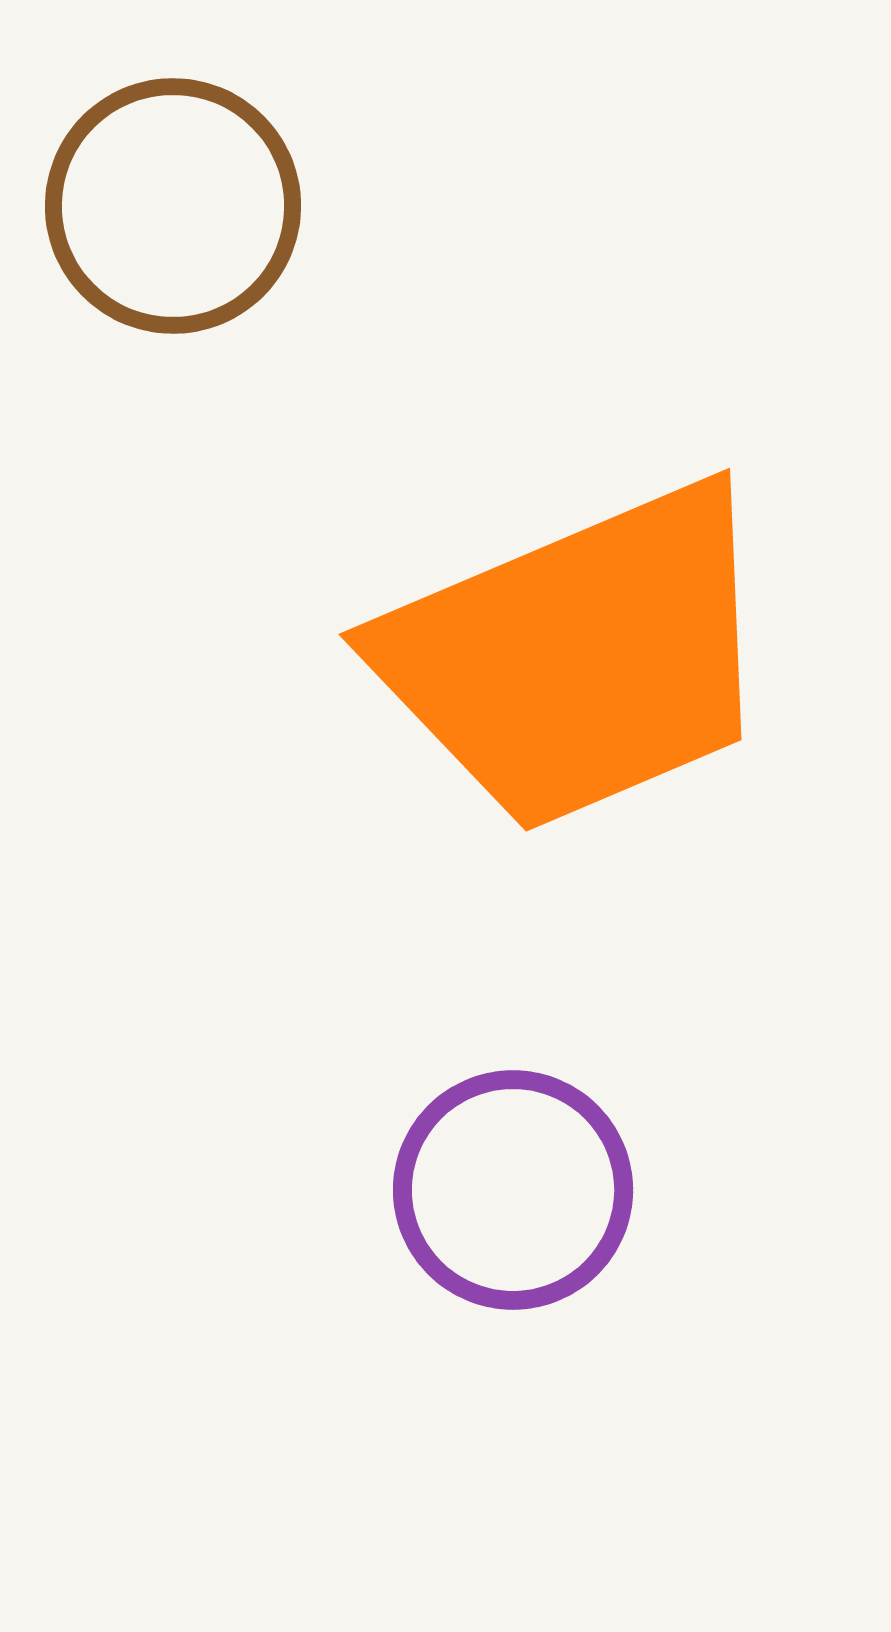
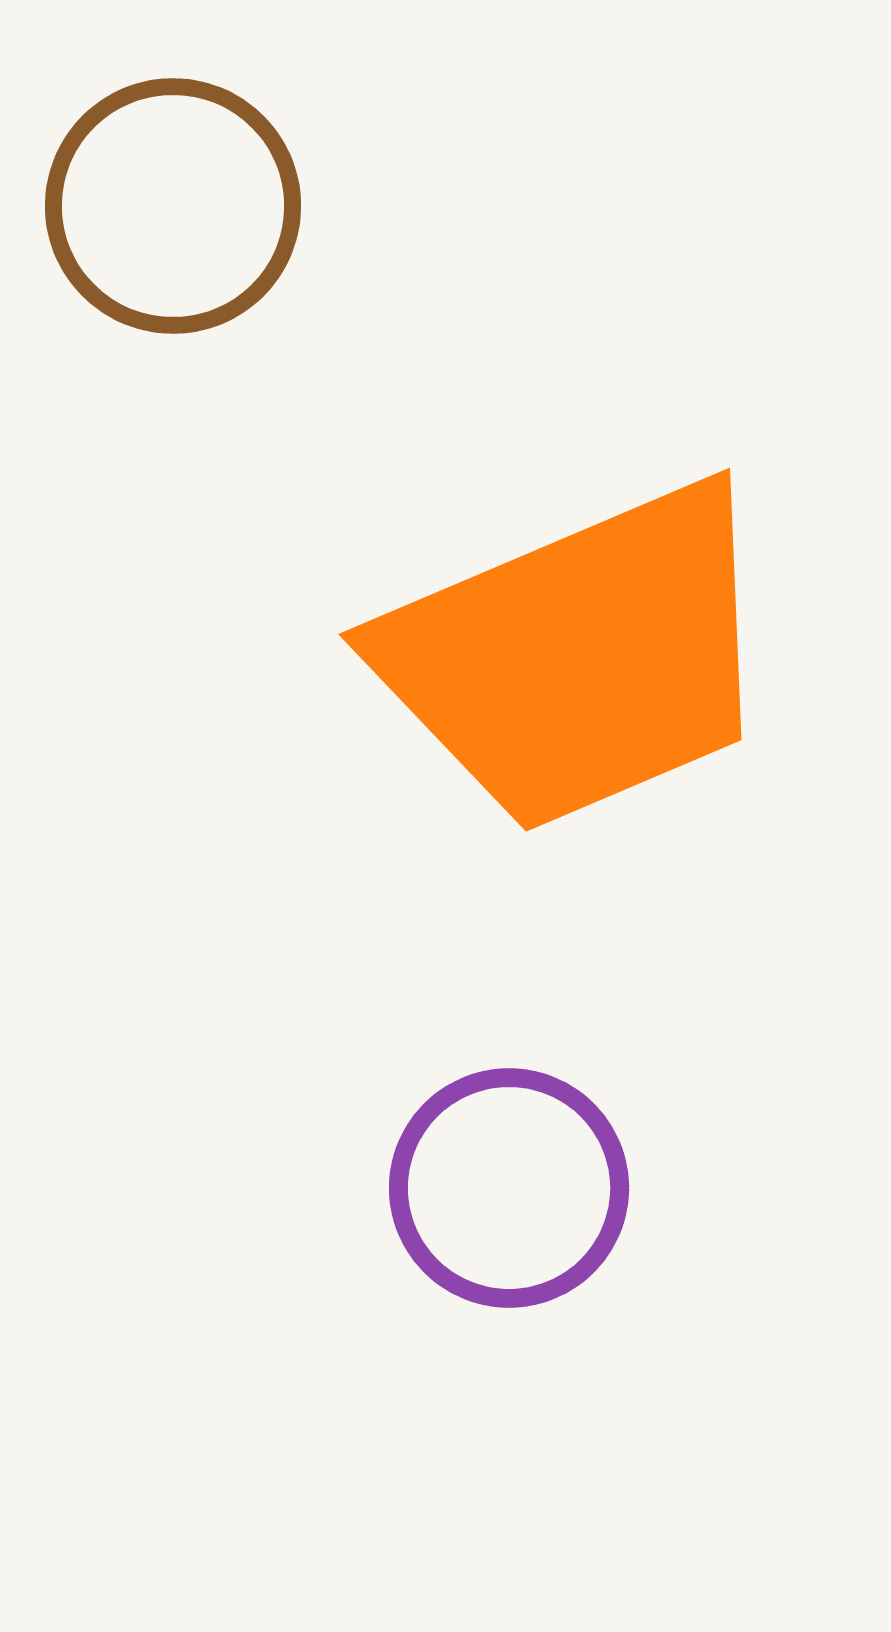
purple circle: moved 4 px left, 2 px up
